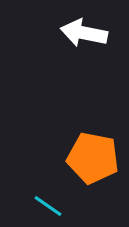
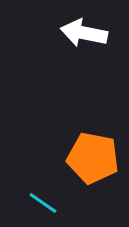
cyan line: moved 5 px left, 3 px up
